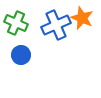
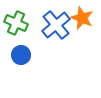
blue cross: rotated 16 degrees counterclockwise
